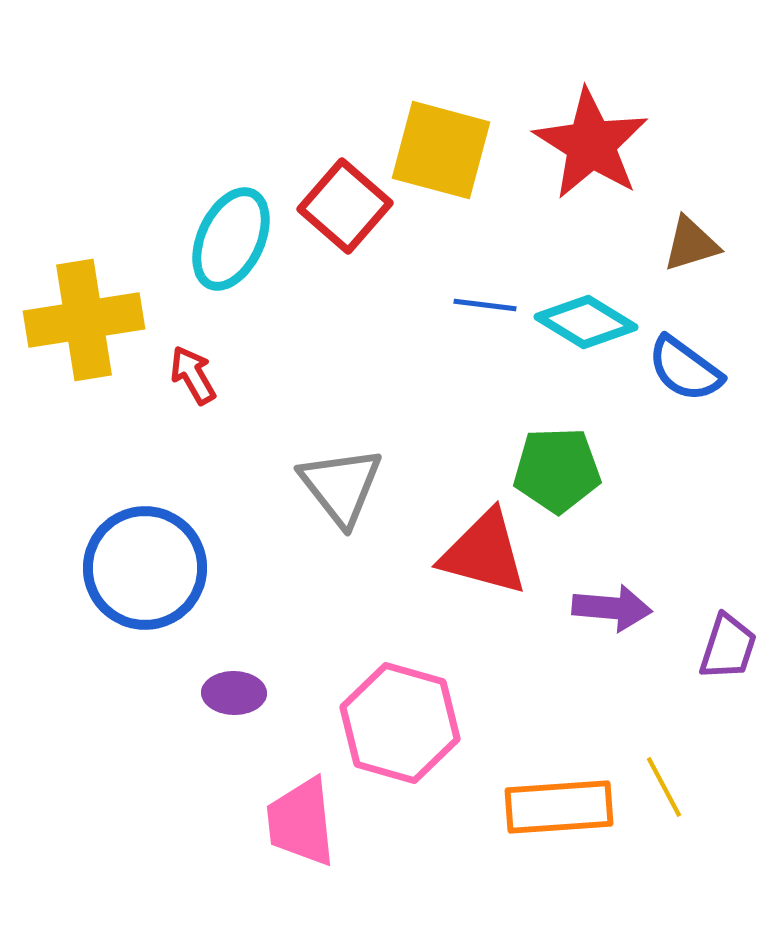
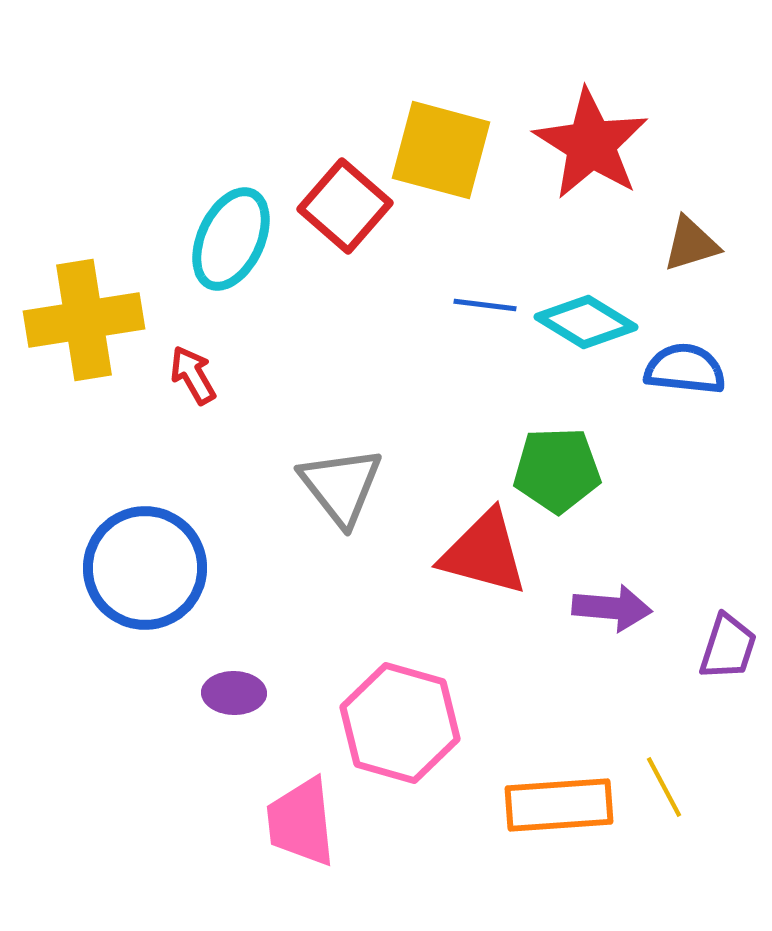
blue semicircle: rotated 150 degrees clockwise
orange rectangle: moved 2 px up
